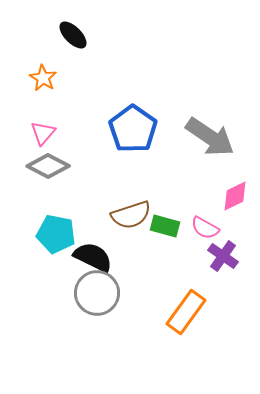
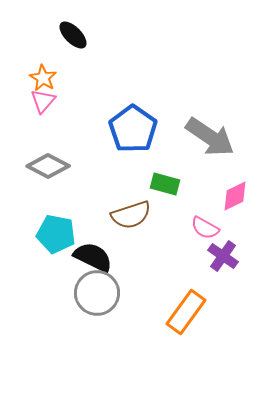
pink triangle: moved 32 px up
green rectangle: moved 42 px up
